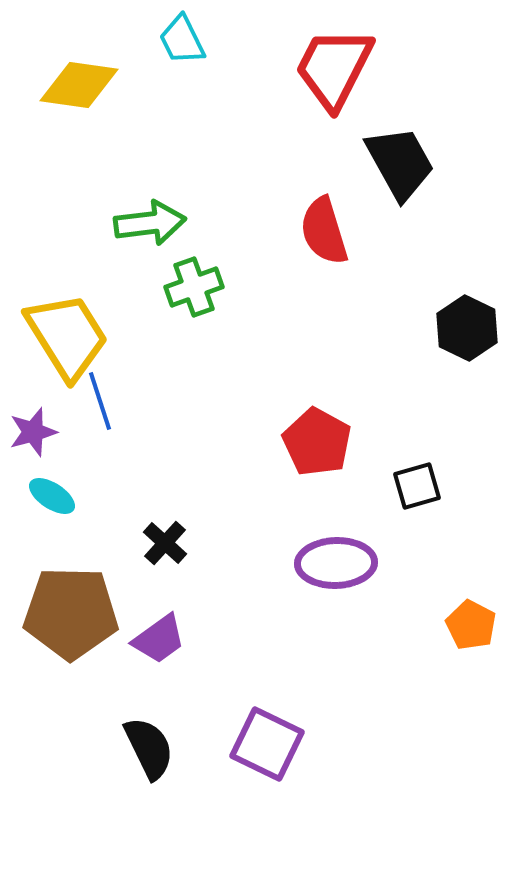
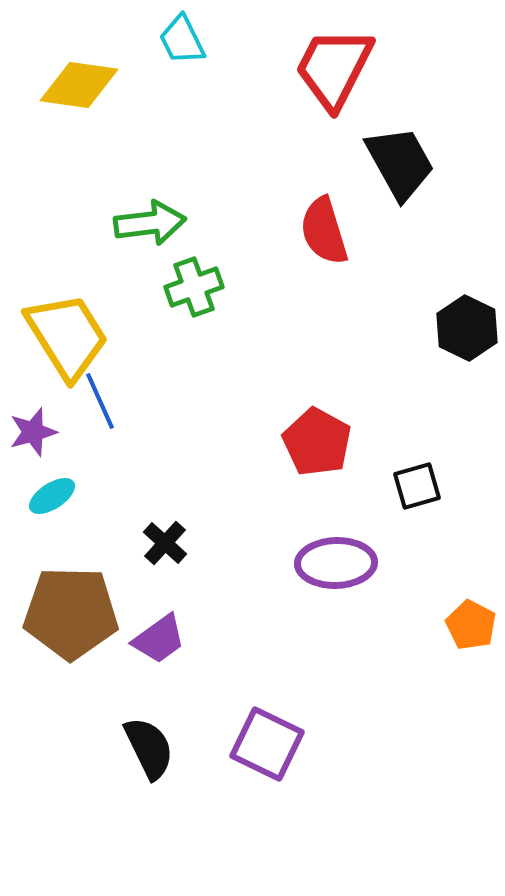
blue line: rotated 6 degrees counterclockwise
cyan ellipse: rotated 66 degrees counterclockwise
